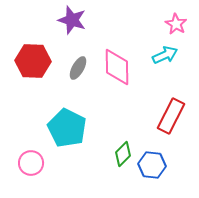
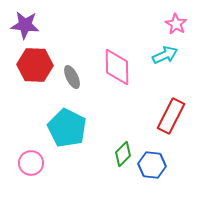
purple star: moved 47 px left, 5 px down; rotated 12 degrees counterclockwise
red hexagon: moved 2 px right, 4 px down
gray ellipse: moved 6 px left, 9 px down; rotated 55 degrees counterclockwise
